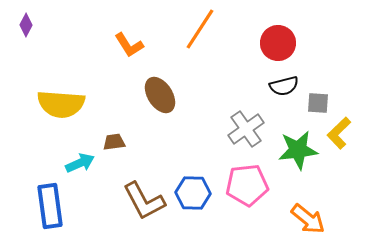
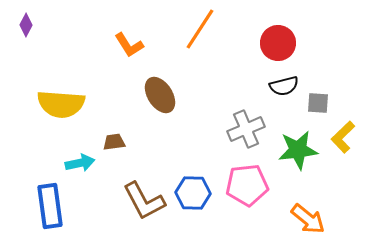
gray cross: rotated 12 degrees clockwise
yellow L-shape: moved 4 px right, 4 px down
cyan arrow: rotated 12 degrees clockwise
